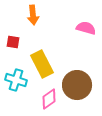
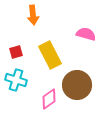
pink semicircle: moved 6 px down
red square: moved 3 px right, 10 px down; rotated 24 degrees counterclockwise
yellow rectangle: moved 8 px right, 9 px up
